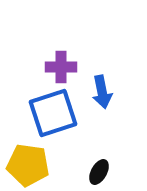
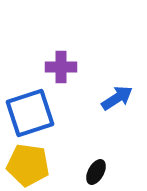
blue arrow: moved 15 px right, 6 px down; rotated 112 degrees counterclockwise
blue square: moved 23 px left
black ellipse: moved 3 px left
